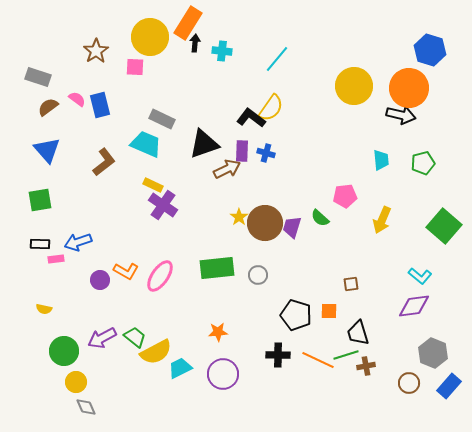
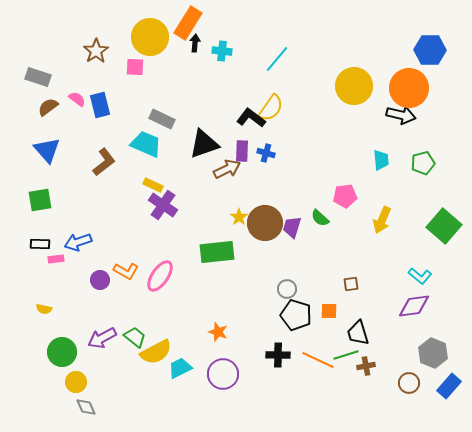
blue hexagon at (430, 50): rotated 16 degrees counterclockwise
green rectangle at (217, 268): moved 16 px up
gray circle at (258, 275): moved 29 px right, 14 px down
orange star at (218, 332): rotated 24 degrees clockwise
green circle at (64, 351): moved 2 px left, 1 px down
